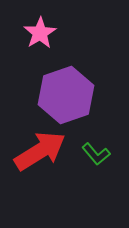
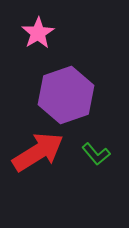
pink star: moved 2 px left
red arrow: moved 2 px left, 1 px down
